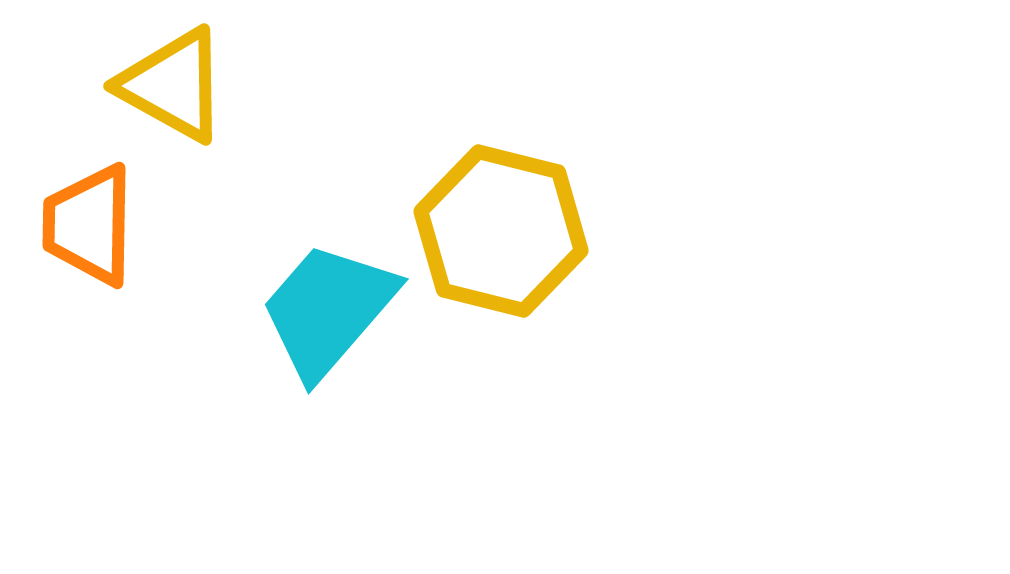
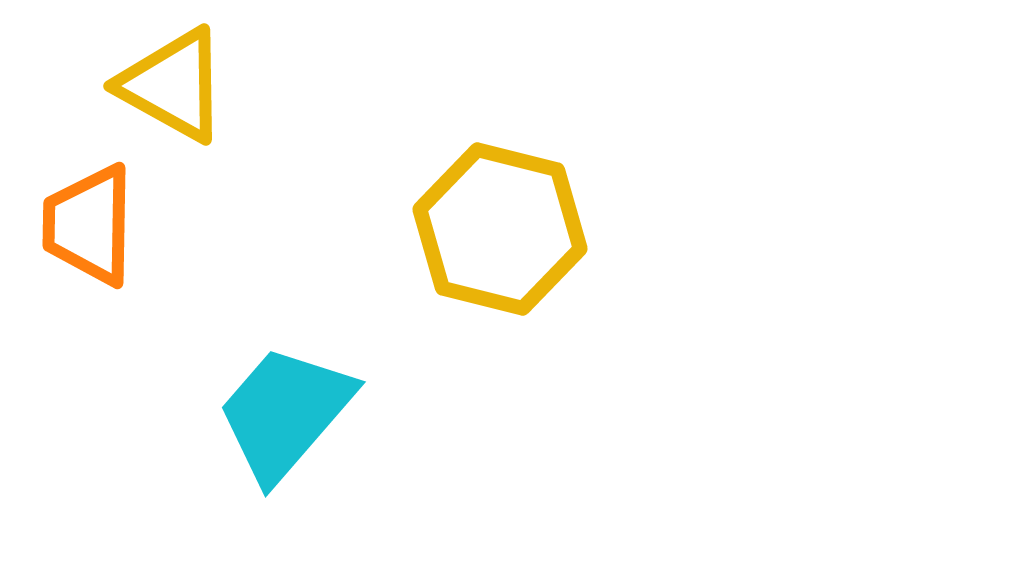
yellow hexagon: moved 1 px left, 2 px up
cyan trapezoid: moved 43 px left, 103 px down
